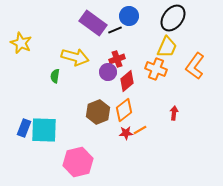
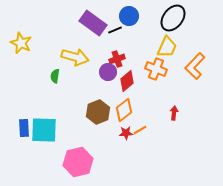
orange L-shape: rotated 8 degrees clockwise
blue rectangle: rotated 24 degrees counterclockwise
